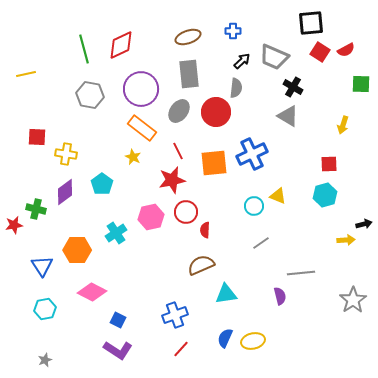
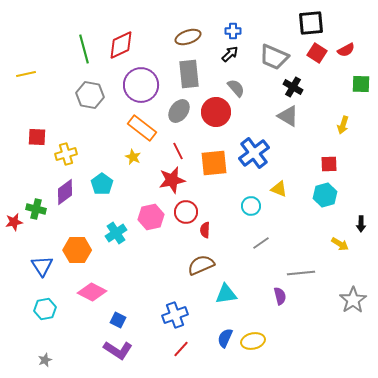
red square at (320, 52): moved 3 px left, 1 px down
black arrow at (242, 61): moved 12 px left, 7 px up
gray semicircle at (236, 88): rotated 48 degrees counterclockwise
purple circle at (141, 89): moved 4 px up
yellow cross at (66, 154): rotated 25 degrees counterclockwise
blue cross at (252, 154): moved 2 px right, 1 px up; rotated 12 degrees counterclockwise
yellow triangle at (278, 196): moved 1 px right, 7 px up
cyan circle at (254, 206): moved 3 px left
black arrow at (364, 224): moved 3 px left; rotated 105 degrees clockwise
red star at (14, 225): moved 3 px up
yellow arrow at (346, 240): moved 6 px left, 4 px down; rotated 36 degrees clockwise
